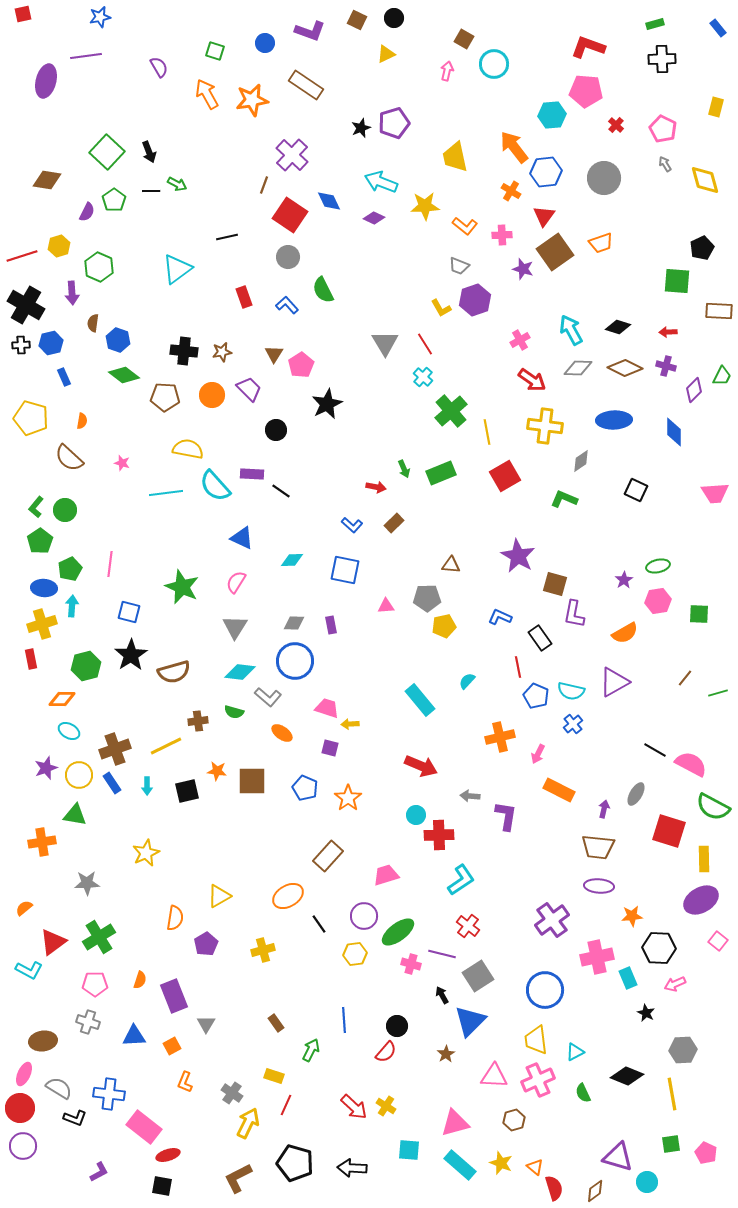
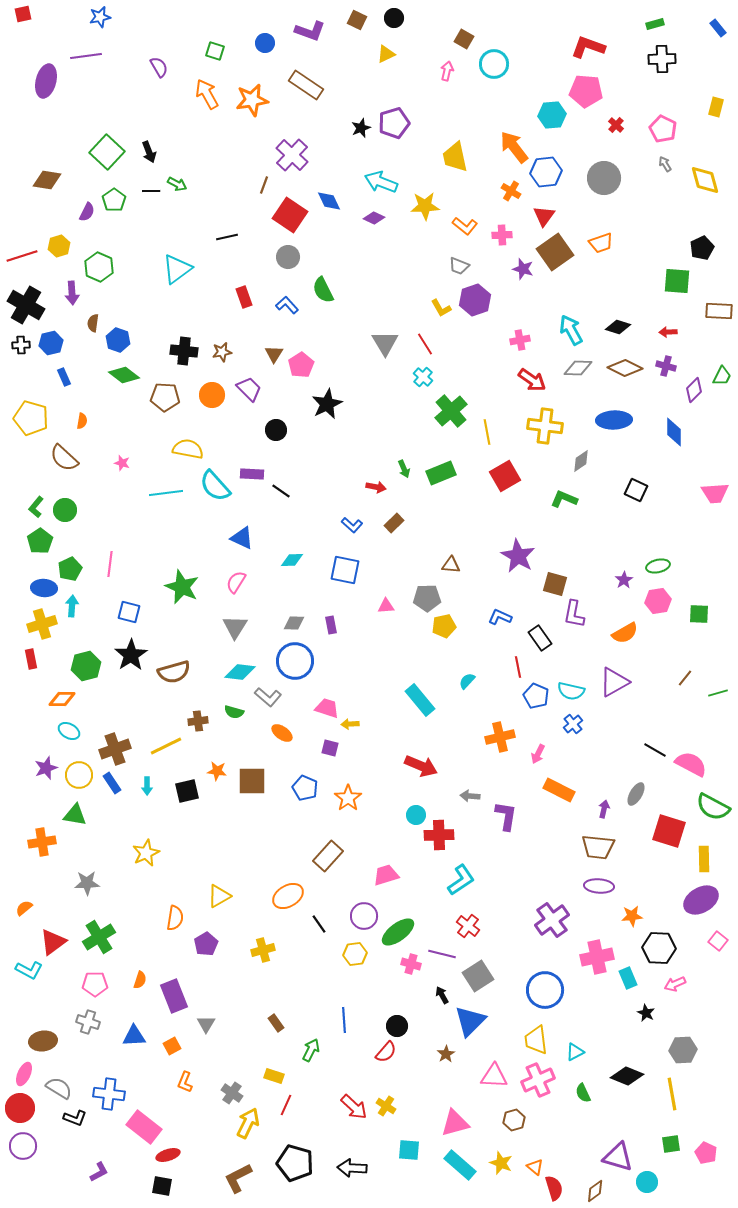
pink cross at (520, 340): rotated 18 degrees clockwise
brown semicircle at (69, 458): moved 5 px left
